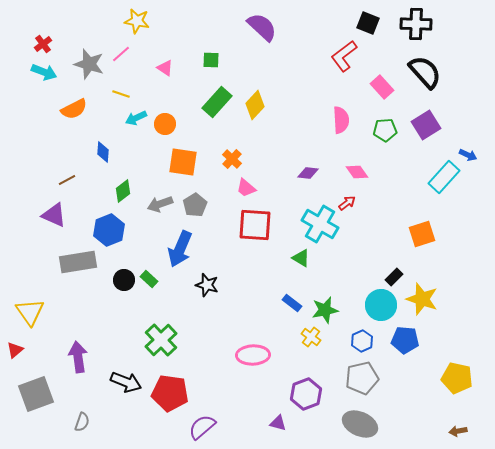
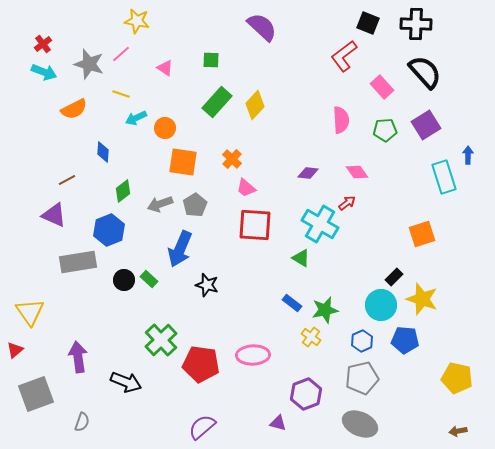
orange circle at (165, 124): moved 4 px down
blue arrow at (468, 155): rotated 114 degrees counterclockwise
cyan rectangle at (444, 177): rotated 60 degrees counterclockwise
red pentagon at (170, 393): moved 31 px right, 29 px up
